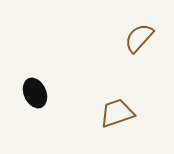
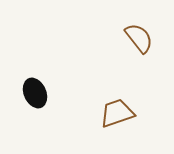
brown semicircle: rotated 100 degrees clockwise
